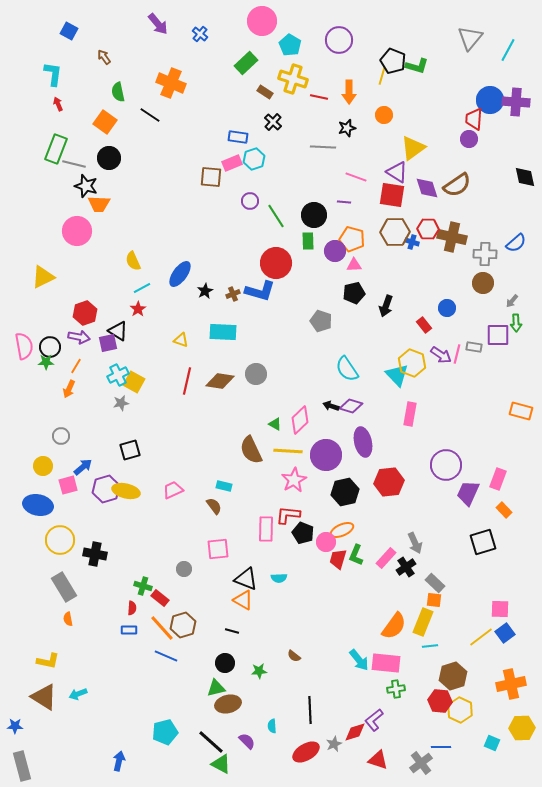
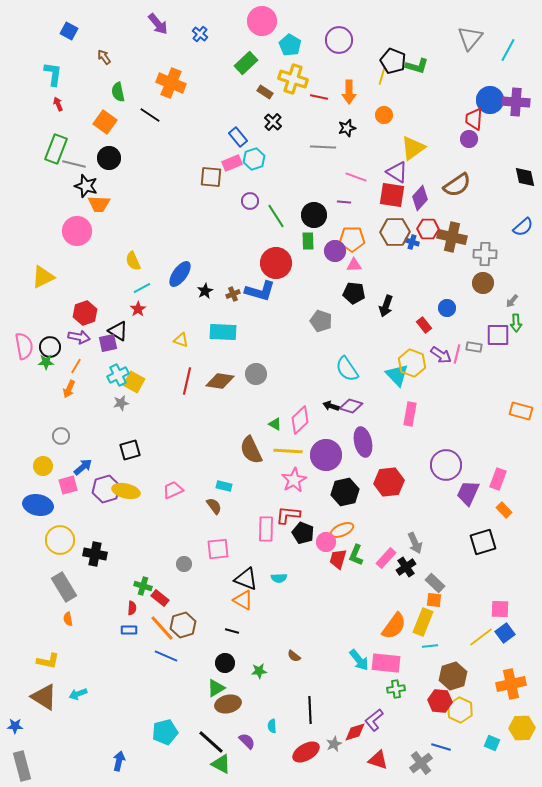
blue rectangle at (238, 137): rotated 42 degrees clockwise
purple diamond at (427, 188): moved 7 px left, 10 px down; rotated 60 degrees clockwise
orange pentagon at (352, 239): rotated 15 degrees counterclockwise
blue semicircle at (516, 243): moved 7 px right, 16 px up
black pentagon at (354, 293): rotated 20 degrees clockwise
gray circle at (184, 569): moved 5 px up
green triangle at (216, 688): rotated 18 degrees counterclockwise
blue line at (441, 747): rotated 18 degrees clockwise
